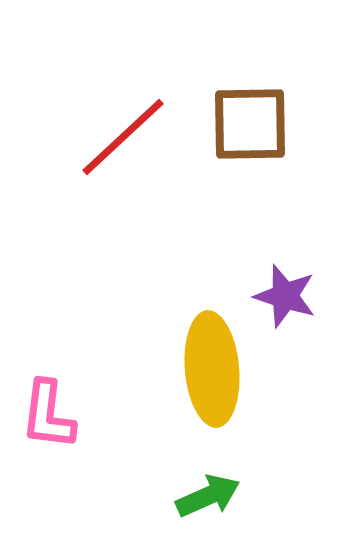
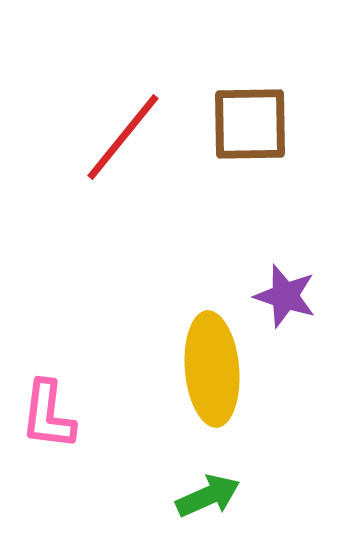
red line: rotated 8 degrees counterclockwise
